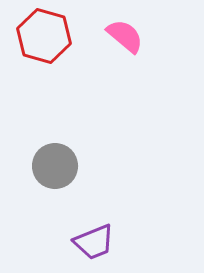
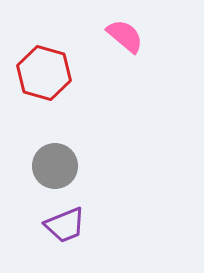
red hexagon: moved 37 px down
purple trapezoid: moved 29 px left, 17 px up
